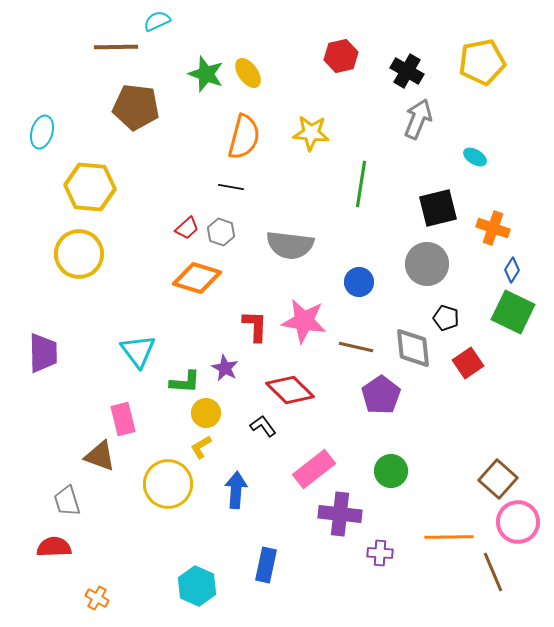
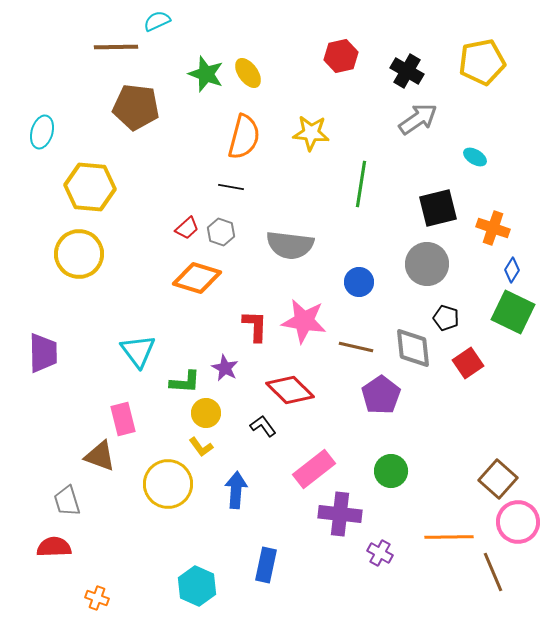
gray arrow at (418, 119): rotated 33 degrees clockwise
yellow L-shape at (201, 447): rotated 95 degrees counterclockwise
purple cross at (380, 553): rotated 25 degrees clockwise
orange cross at (97, 598): rotated 10 degrees counterclockwise
